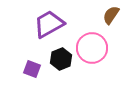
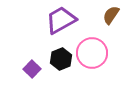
purple trapezoid: moved 12 px right, 4 px up
pink circle: moved 5 px down
purple square: rotated 24 degrees clockwise
